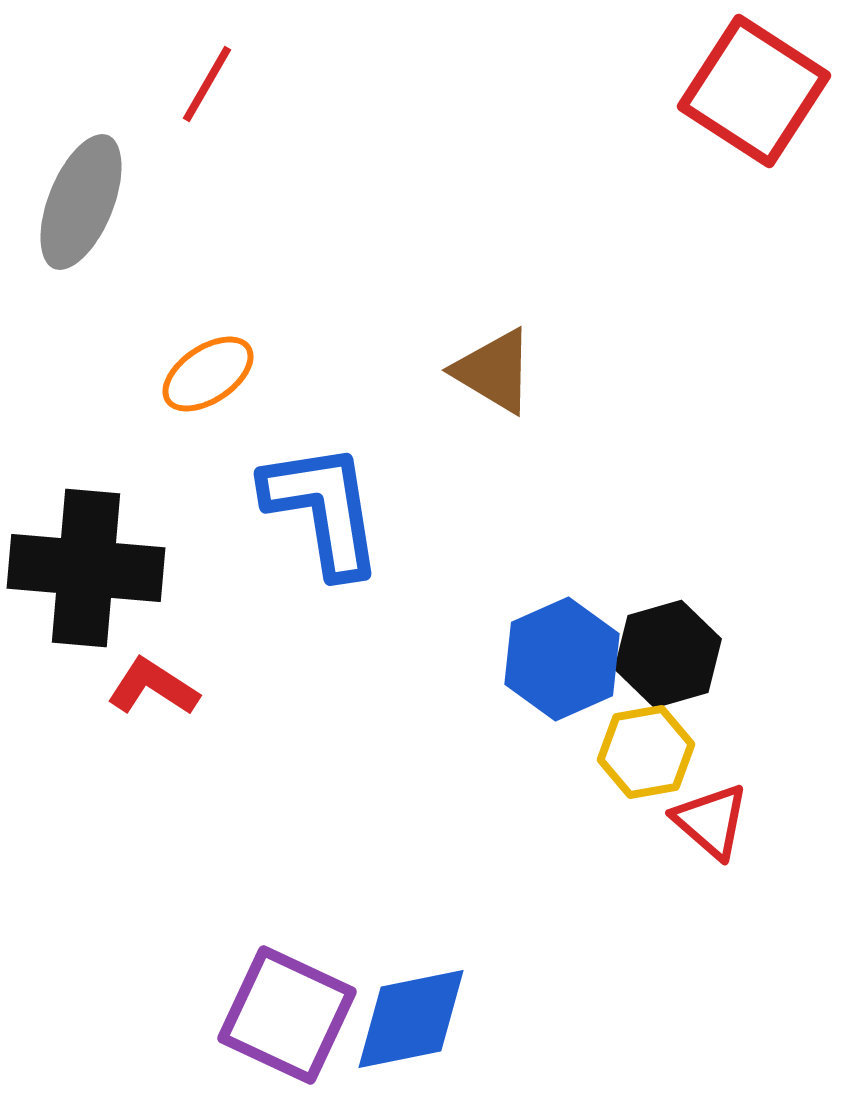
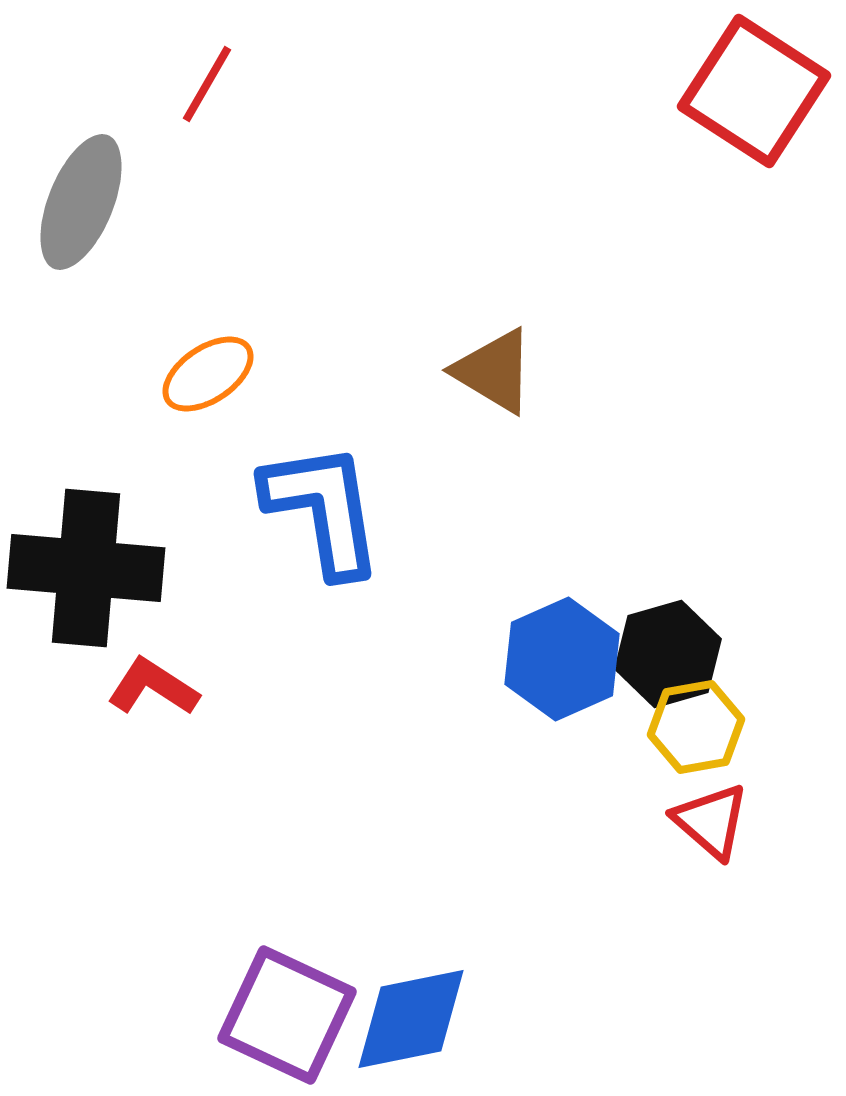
yellow hexagon: moved 50 px right, 25 px up
